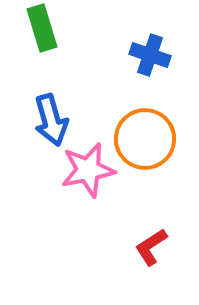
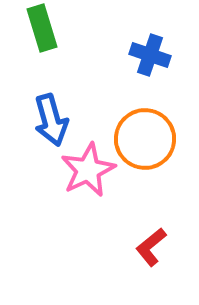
pink star: rotated 14 degrees counterclockwise
red L-shape: rotated 6 degrees counterclockwise
